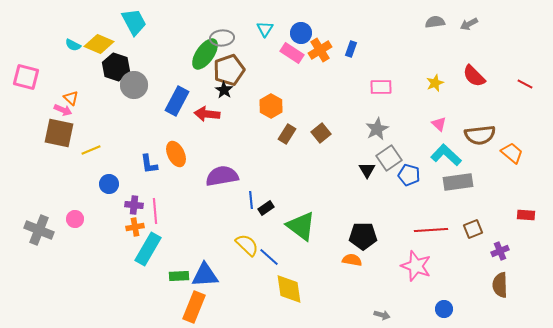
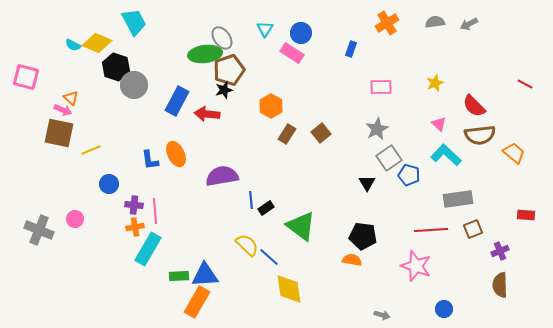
gray ellipse at (222, 38): rotated 60 degrees clockwise
yellow diamond at (99, 44): moved 2 px left, 1 px up
orange cross at (320, 50): moved 67 px right, 27 px up
green ellipse at (205, 54): rotated 48 degrees clockwise
red semicircle at (474, 76): moved 30 px down
black star at (224, 90): rotated 24 degrees clockwise
orange trapezoid at (512, 153): moved 2 px right
blue L-shape at (149, 164): moved 1 px right, 4 px up
black triangle at (367, 170): moved 13 px down
gray rectangle at (458, 182): moved 17 px down
black pentagon at (363, 236): rotated 8 degrees clockwise
orange rectangle at (194, 307): moved 3 px right, 5 px up; rotated 8 degrees clockwise
